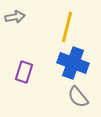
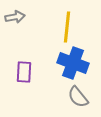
yellow line: rotated 8 degrees counterclockwise
purple rectangle: rotated 15 degrees counterclockwise
